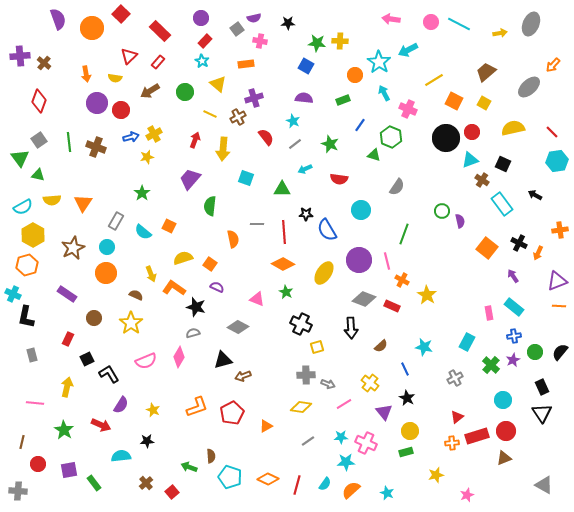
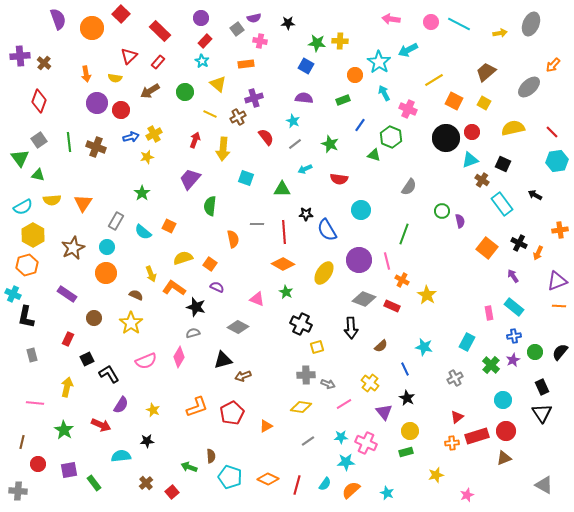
gray semicircle at (397, 187): moved 12 px right
